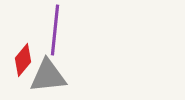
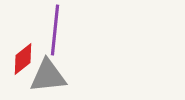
red diamond: moved 1 px up; rotated 12 degrees clockwise
